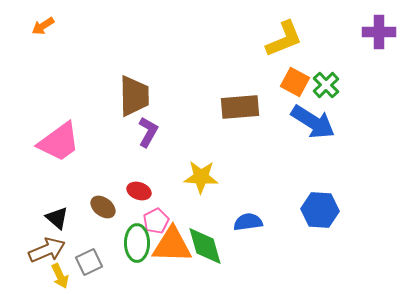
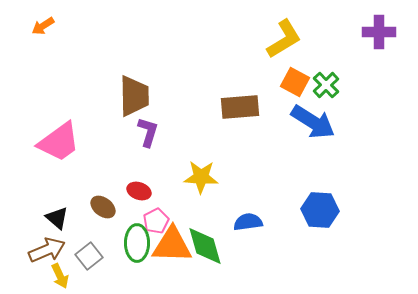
yellow L-shape: rotated 9 degrees counterclockwise
purple L-shape: rotated 12 degrees counterclockwise
gray square: moved 6 px up; rotated 12 degrees counterclockwise
